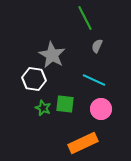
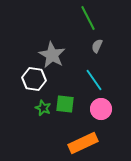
green line: moved 3 px right
cyan line: rotated 30 degrees clockwise
